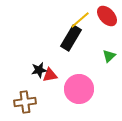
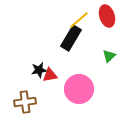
red ellipse: rotated 25 degrees clockwise
yellow line: moved 1 px left
